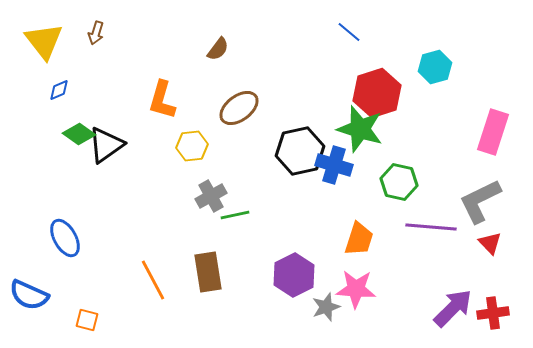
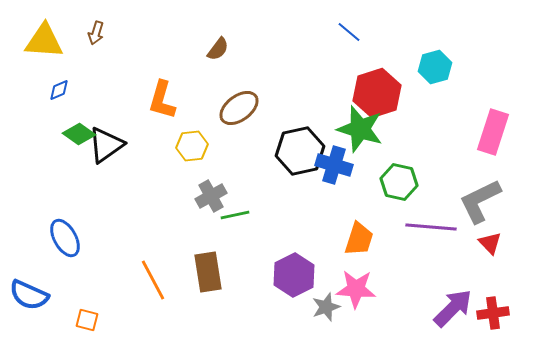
yellow triangle: rotated 48 degrees counterclockwise
